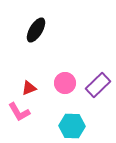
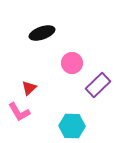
black ellipse: moved 6 px right, 3 px down; rotated 40 degrees clockwise
pink circle: moved 7 px right, 20 px up
red triangle: rotated 21 degrees counterclockwise
